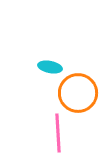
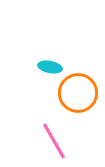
pink line: moved 4 px left, 8 px down; rotated 27 degrees counterclockwise
